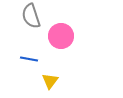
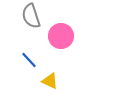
blue line: moved 1 px down; rotated 36 degrees clockwise
yellow triangle: rotated 42 degrees counterclockwise
